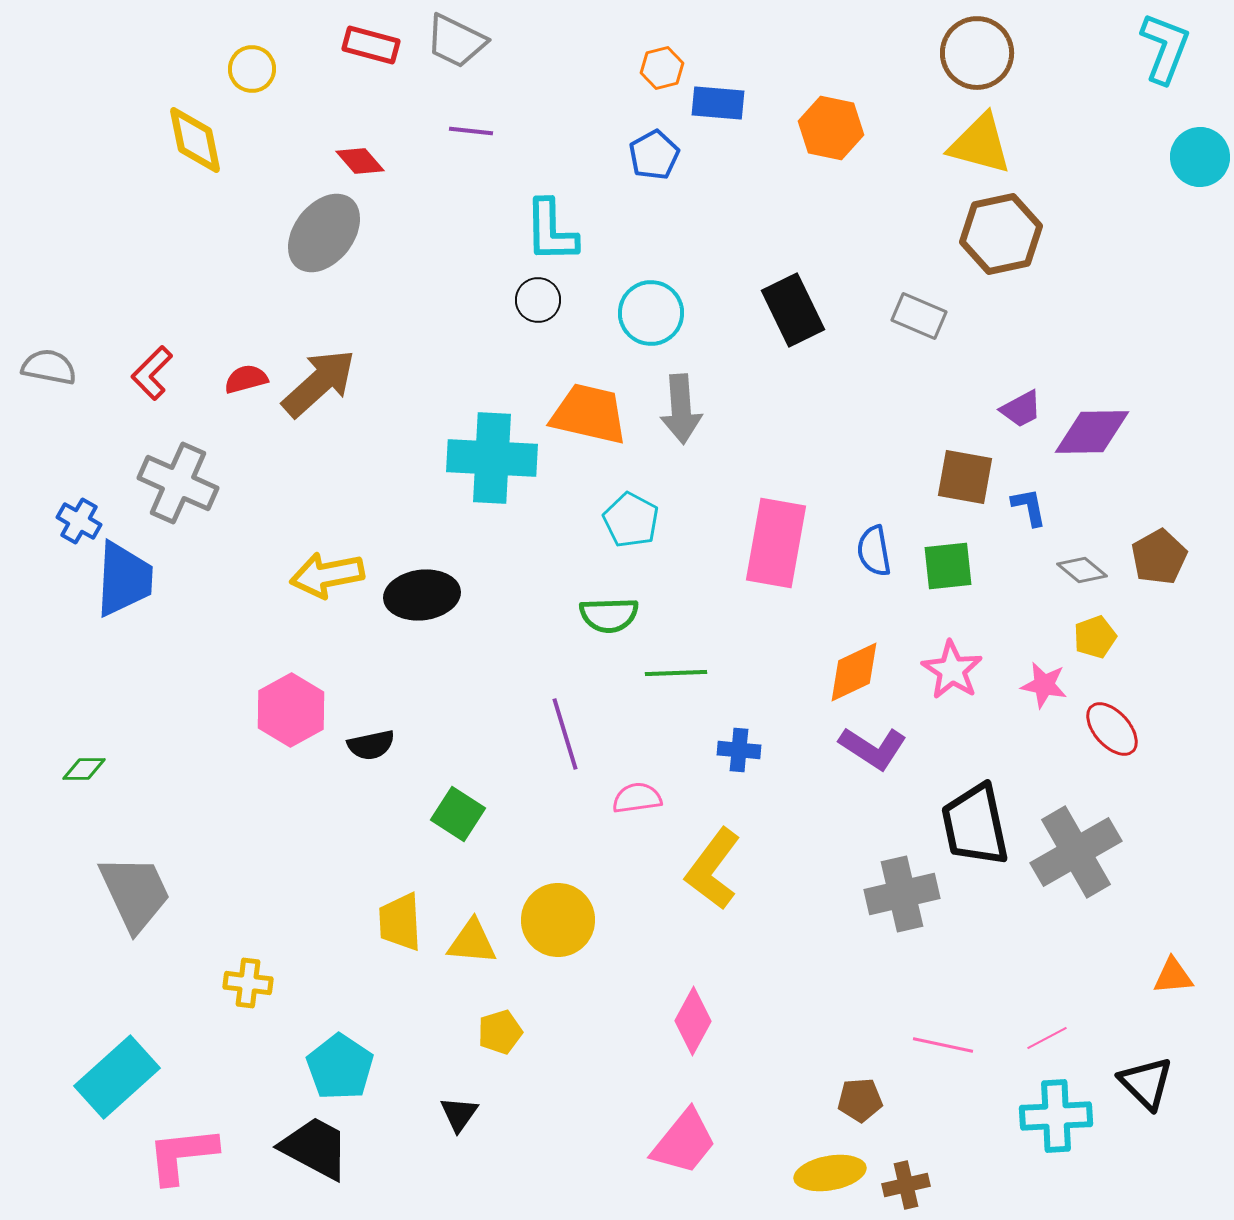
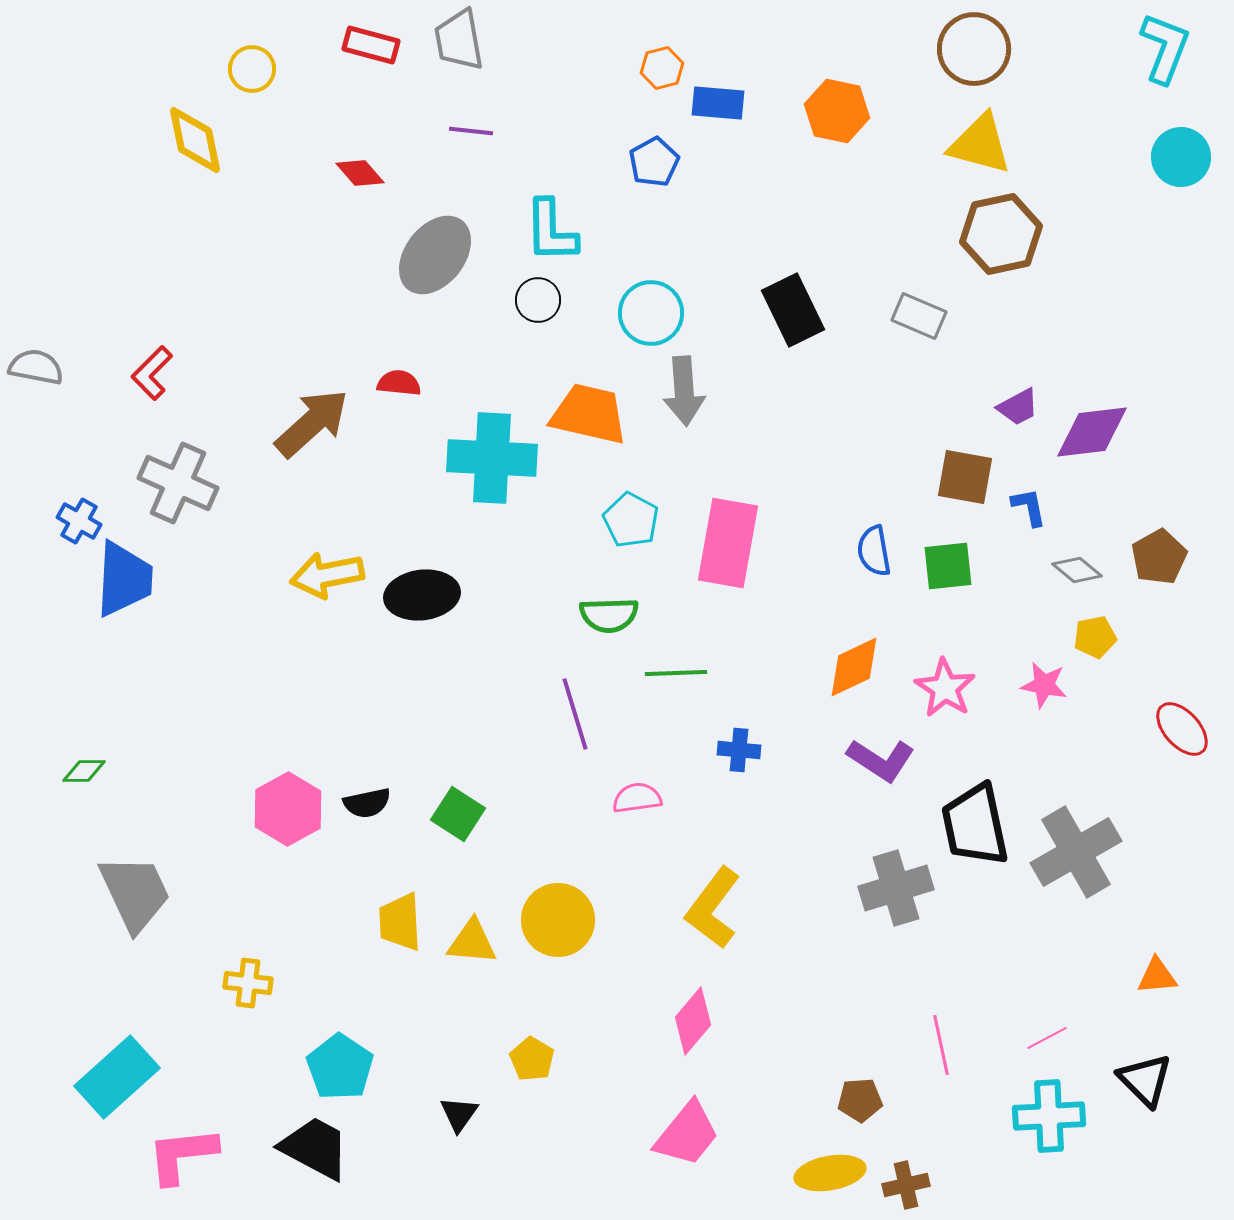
gray trapezoid at (456, 41): moved 3 px right, 1 px up; rotated 54 degrees clockwise
brown circle at (977, 53): moved 3 px left, 4 px up
orange hexagon at (831, 128): moved 6 px right, 17 px up
blue pentagon at (654, 155): moved 7 px down
cyan circle at (1200, 157): moved 19 px left
red diamond at (360, 161): moved 12 px down
gray ellipse at (324, 233): moved 111 px right, 22 px down
gray semicircle at (49, 367): moved 13 px left
red semicircle at (246, 379): moved 153 px right, 4 px down; rotated 21 degrees clockwise
brown arrow at (319, 383): moved 7 px left, 40 px down
gray arrow at (681, 409): moved 3 px right, 18 px up
purple trapezoid at (1021, 409): moved 3 px left, 2 px up
purple diamond at (1092, 432): rotated 6 degrees counterclockwise
pink rectangle at (776, 543): moved 48 px left
gray diamond at (1082, 570): moved 5 px left
yellow pentagon at (1095, 637): rotated 9 degrees clockwise
pink star at (952, 670): moved 7 px left, 18 px down
orange diamond at (854, 672): moved 5 px up
pink hexagon at (291, 710): moved 3 px left, 99 px down
red ellipse at (1112, 729): moved 70 px right
purple line at (565, 734): moved 10 px right, 20 px up
black semicircle at (371, 745): moved 4 px left, 58 px down
purple L-shape at (873, 748): moved 8 px right, 12 px down
green diamond at (84, 769): moved 2 px down
yellow L-shape at (713, 869): moved 39 px down
gray cross at (902, 894): moved 6 px left, 6 px up; rotated 4 degrees counterclockwise
orange triangle at (1173, 976): moved 16 px left
pink diamond at (693, 1021): rotated 12 degrees clockwise
yellow pentagon at (500, 1032): moved 32 px right, 27 px down; rotated 24 degrees counterclockwise
pink line at (943, 1045): moved 2 px left; rotated 66 degrees clockwise
black triangle at (1146, 1083): moved 1 px left, 3 px up
cyan cross at (1056, 1116): moved 7 px left
pink trapezoid at (684, 1142): moved 3 px right, 8 px up
